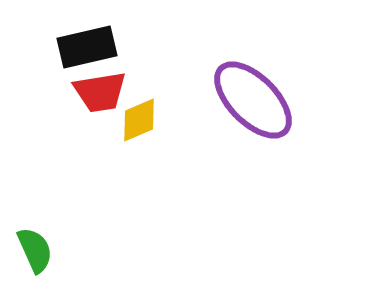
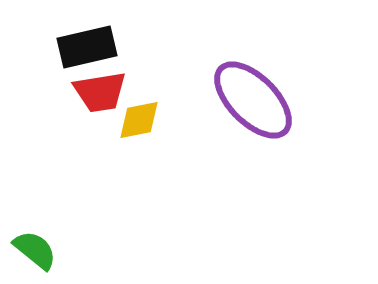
yellow diamond: rotated 12 degrees clockwise
green semicircle: rotated 27 degrees counterclockwise
